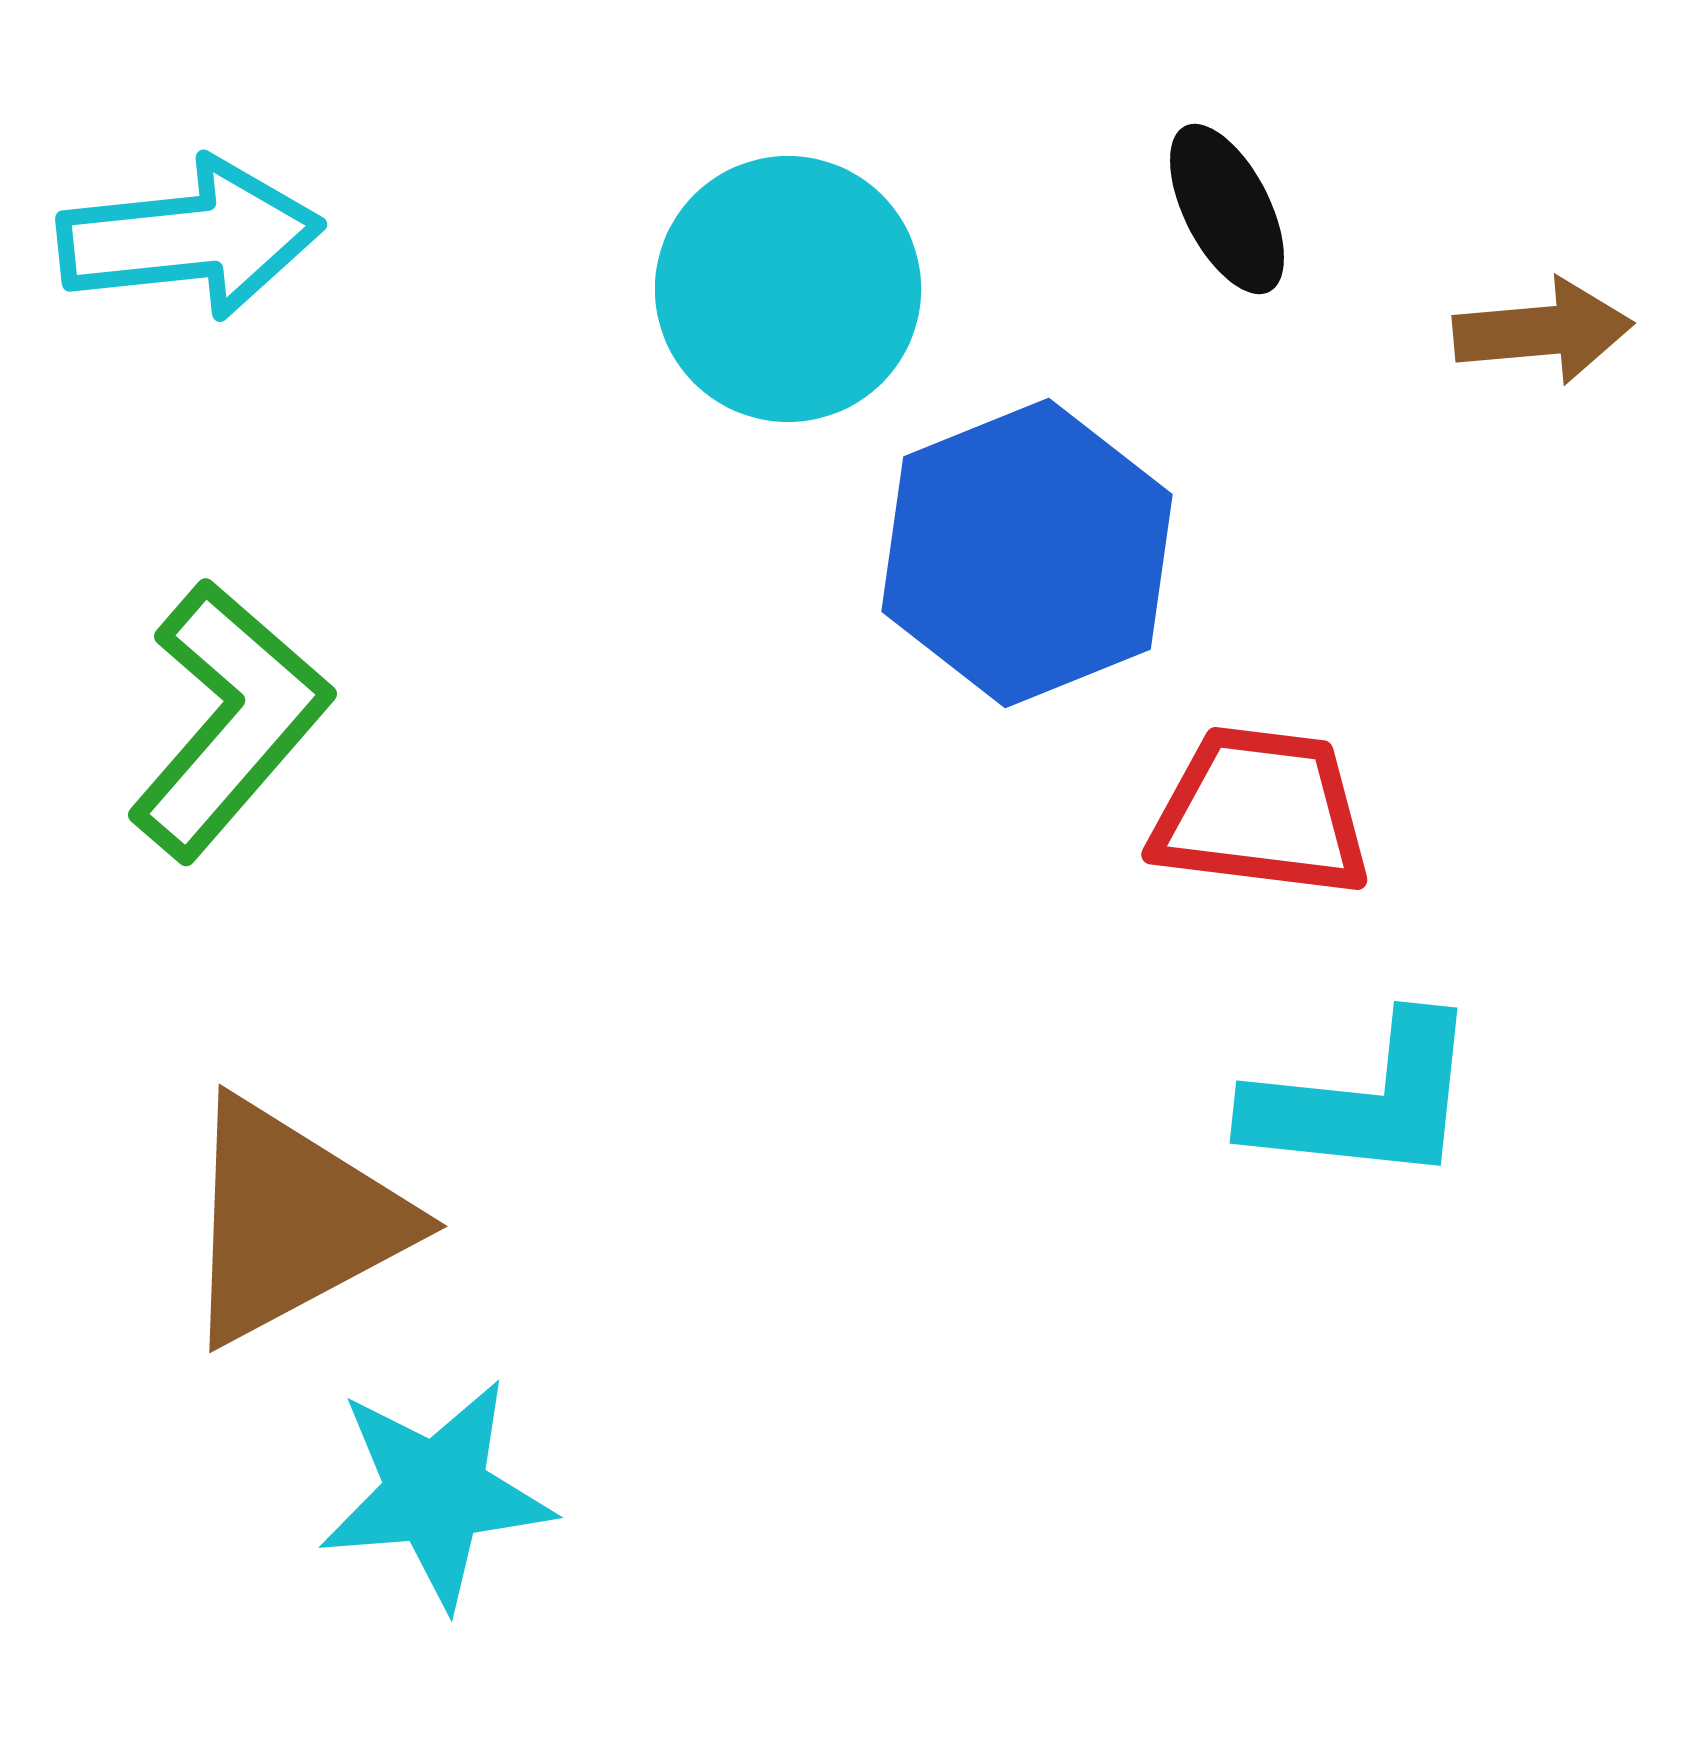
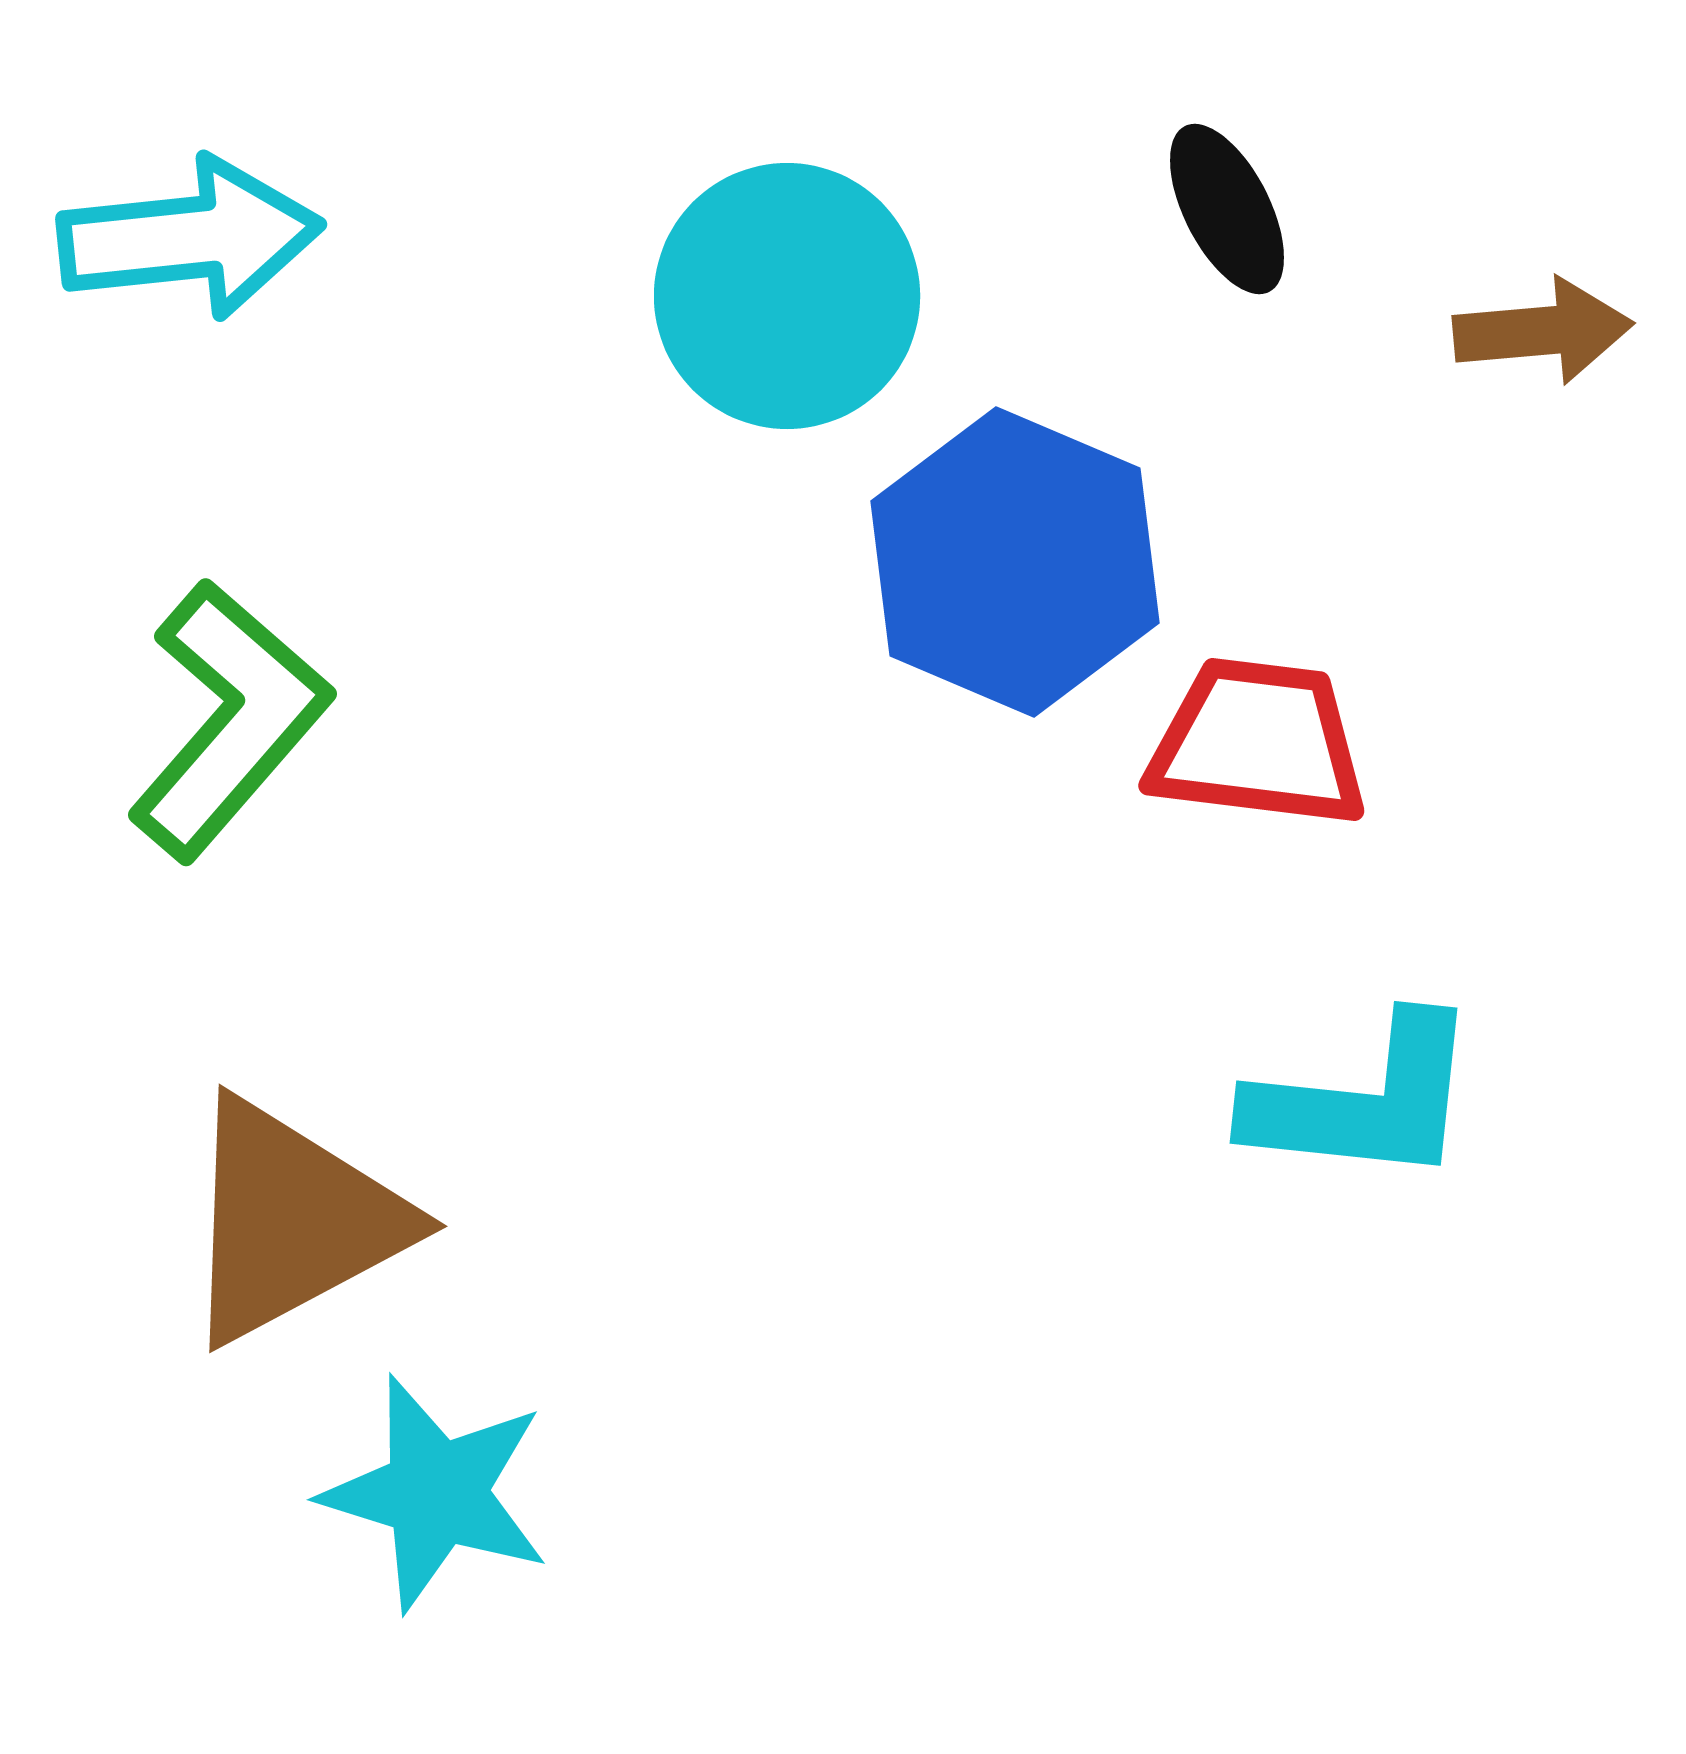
cyan circle: moved 1 px left, 7 px down
blue hexagon: moved 12 px left, 9 px down; rotated 15 degrees counterclockwise
red trapezoid: moved 3 px left, 69 px up
cyan star: rotated 22 degrees clockwise
